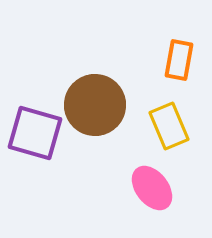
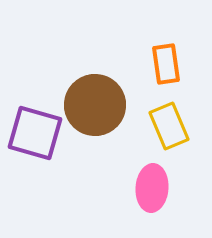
orange rectangle: moved 13 px left, 4 px down; rotated 18 degrees counterclockwise
pink ellipse: rotated 42 degrees clockwise
